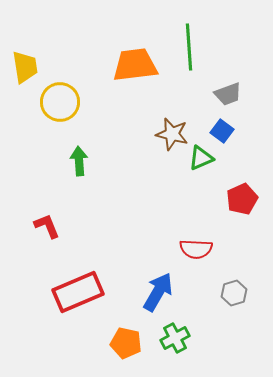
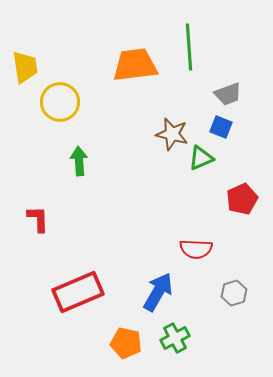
blue square: moved 1 px left, 4 px up; rotated 15 degrees counterclockwise
red L-shape: moved 9 px left, 7 px up; rotated 20 degrees clockwise
